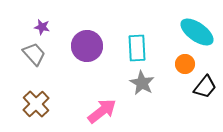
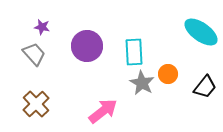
cyan ellipse: moved 4 px right
cyan rectangle: moved 3 px left, 4 px down
orange circle: moved 17 px left, 10 px down
pink arrow: moved 1 px right
